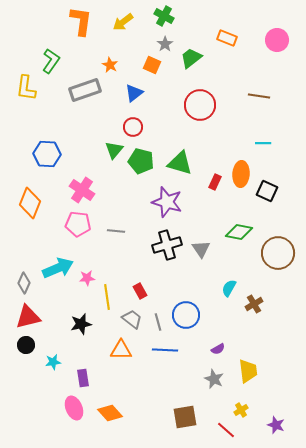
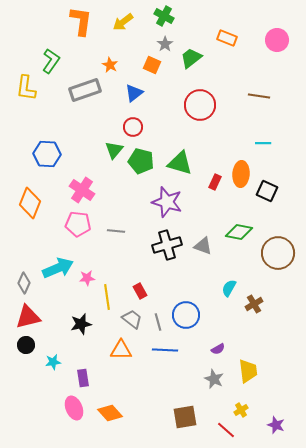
gray triangle at (201, 249): moved 2 px right, 3 px up; rotated 36 degrees counterclockwise
